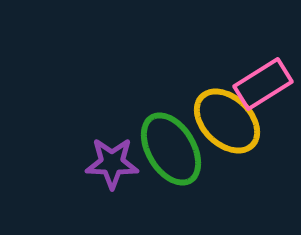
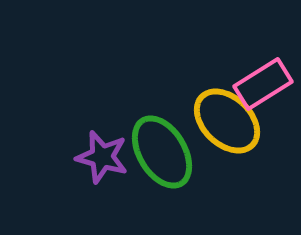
green ellipse: moved 9 px left, 3 px down
purple star: moved 10 px left, 6 px up; rotated 14 degrees clockwise
